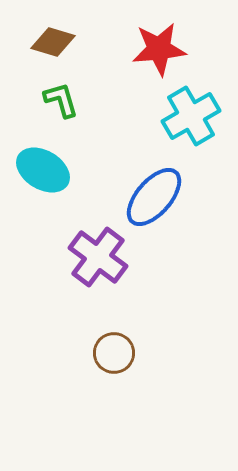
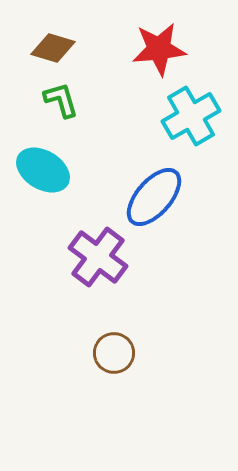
brown diamond: moved 6 px down
